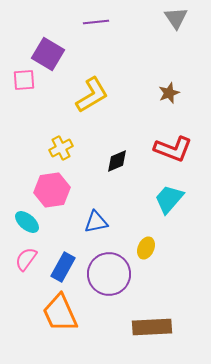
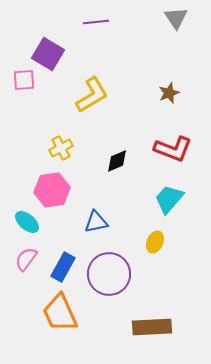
yellow ellipse: moved 9 px right, 6 px up
